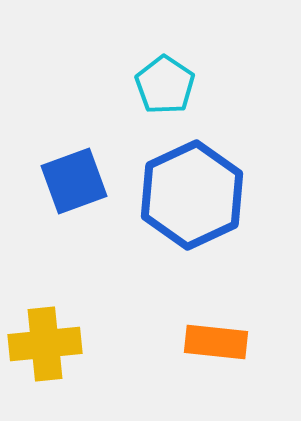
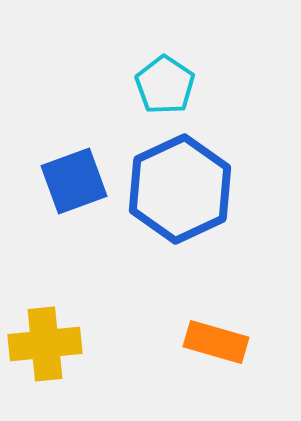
blue hexagon: moved 12 px left, 6 px up
orange rectangle: rotated 10 degrees clockwise
